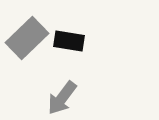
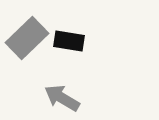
gray arrow: rotated 84 degrees clockwise
